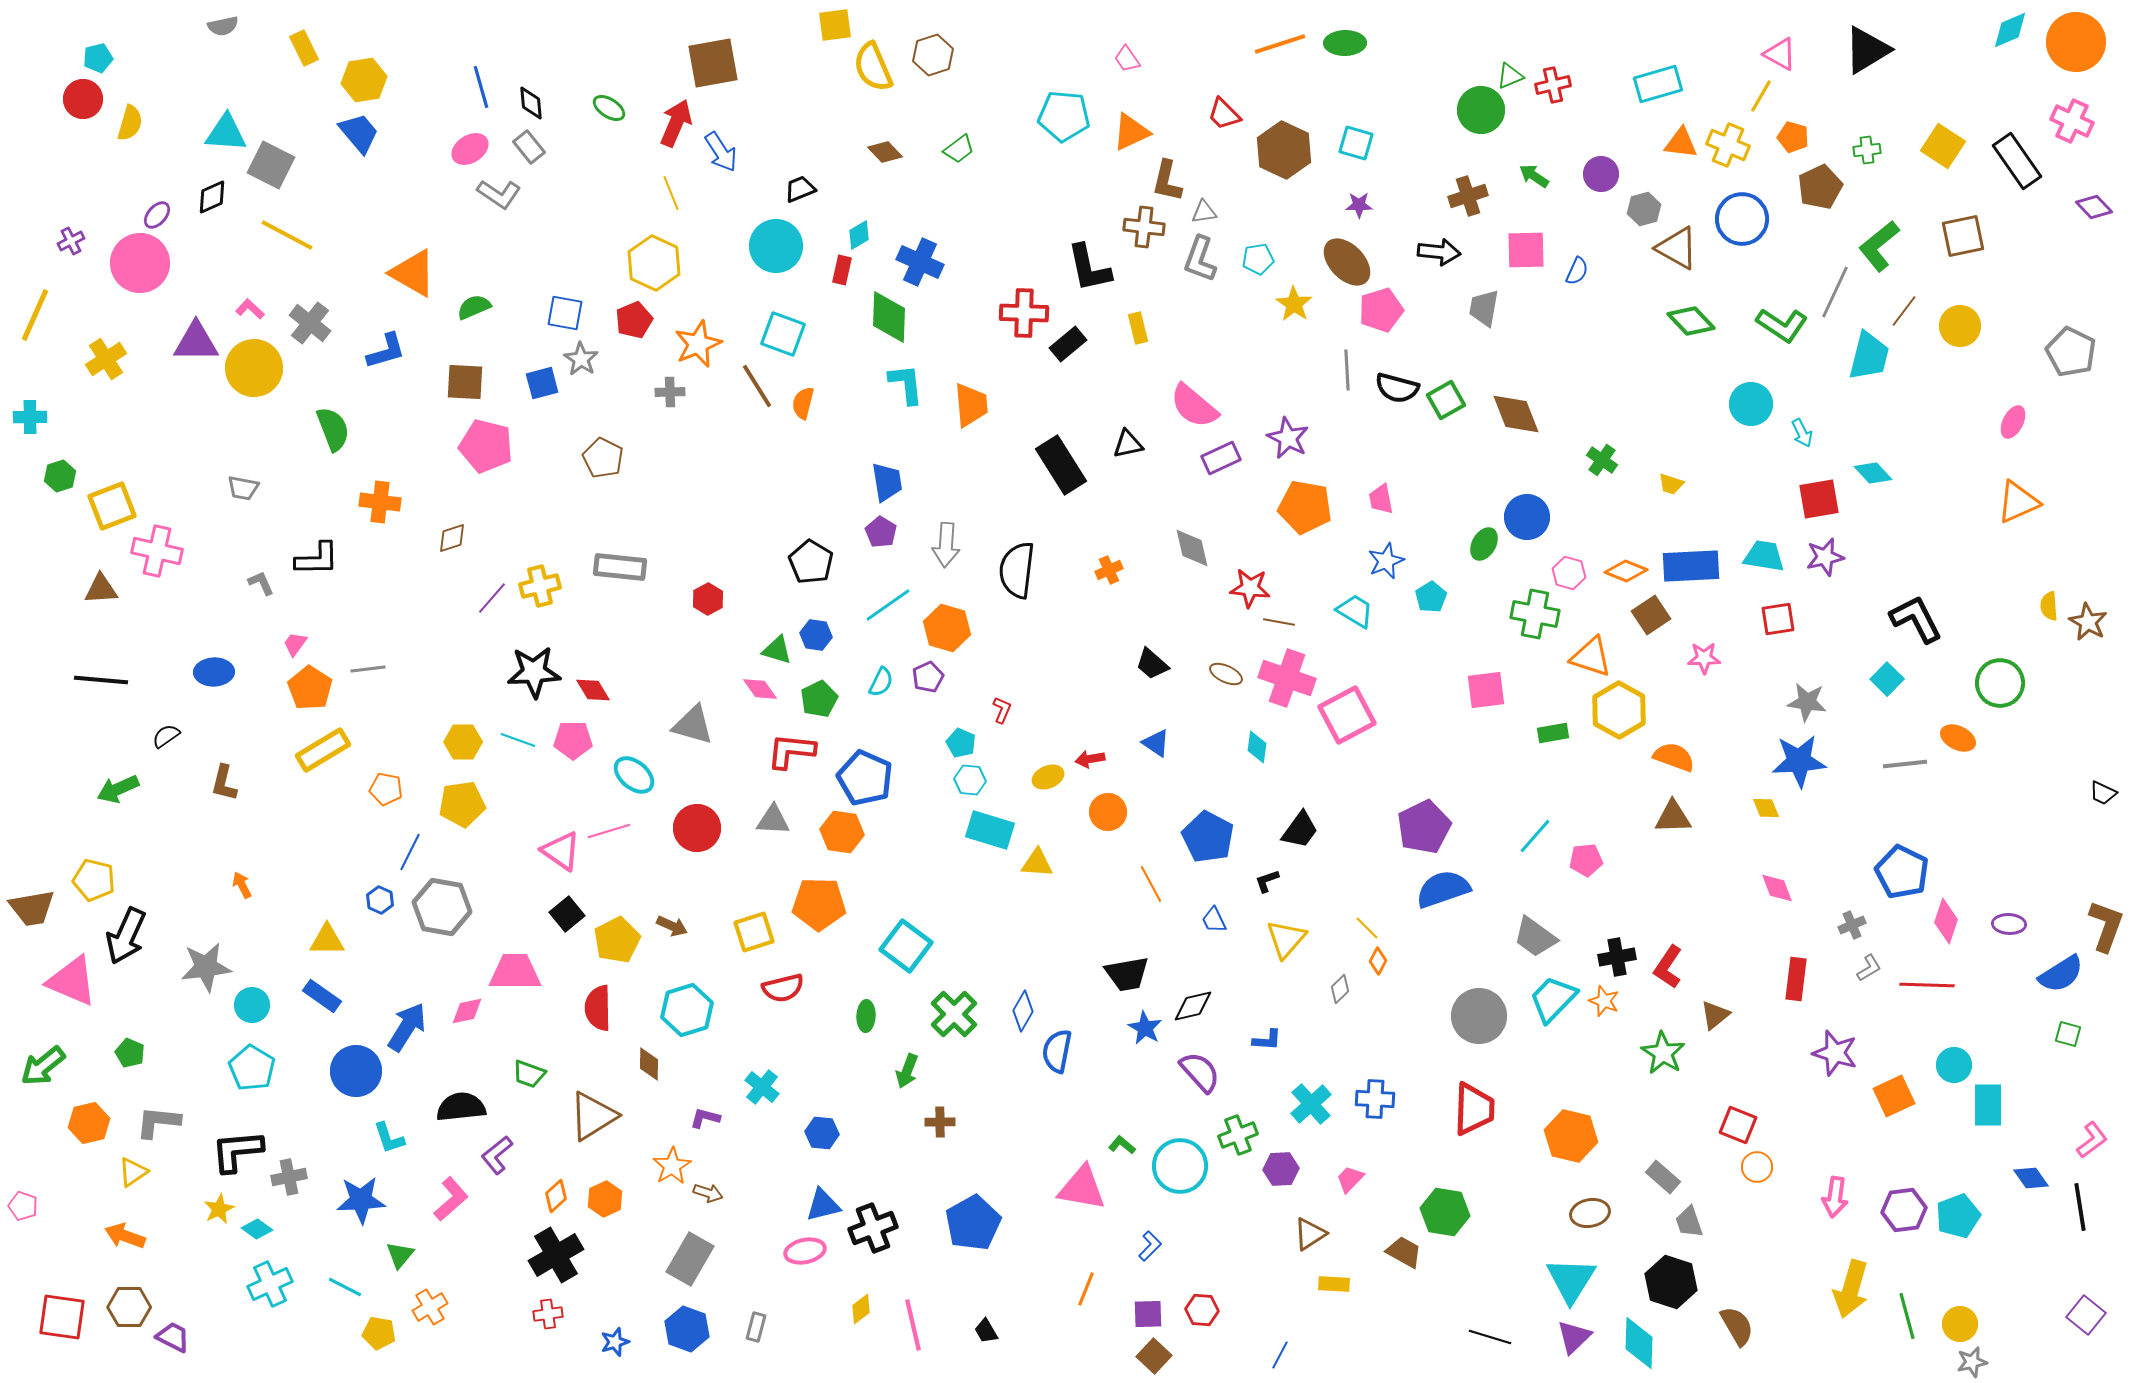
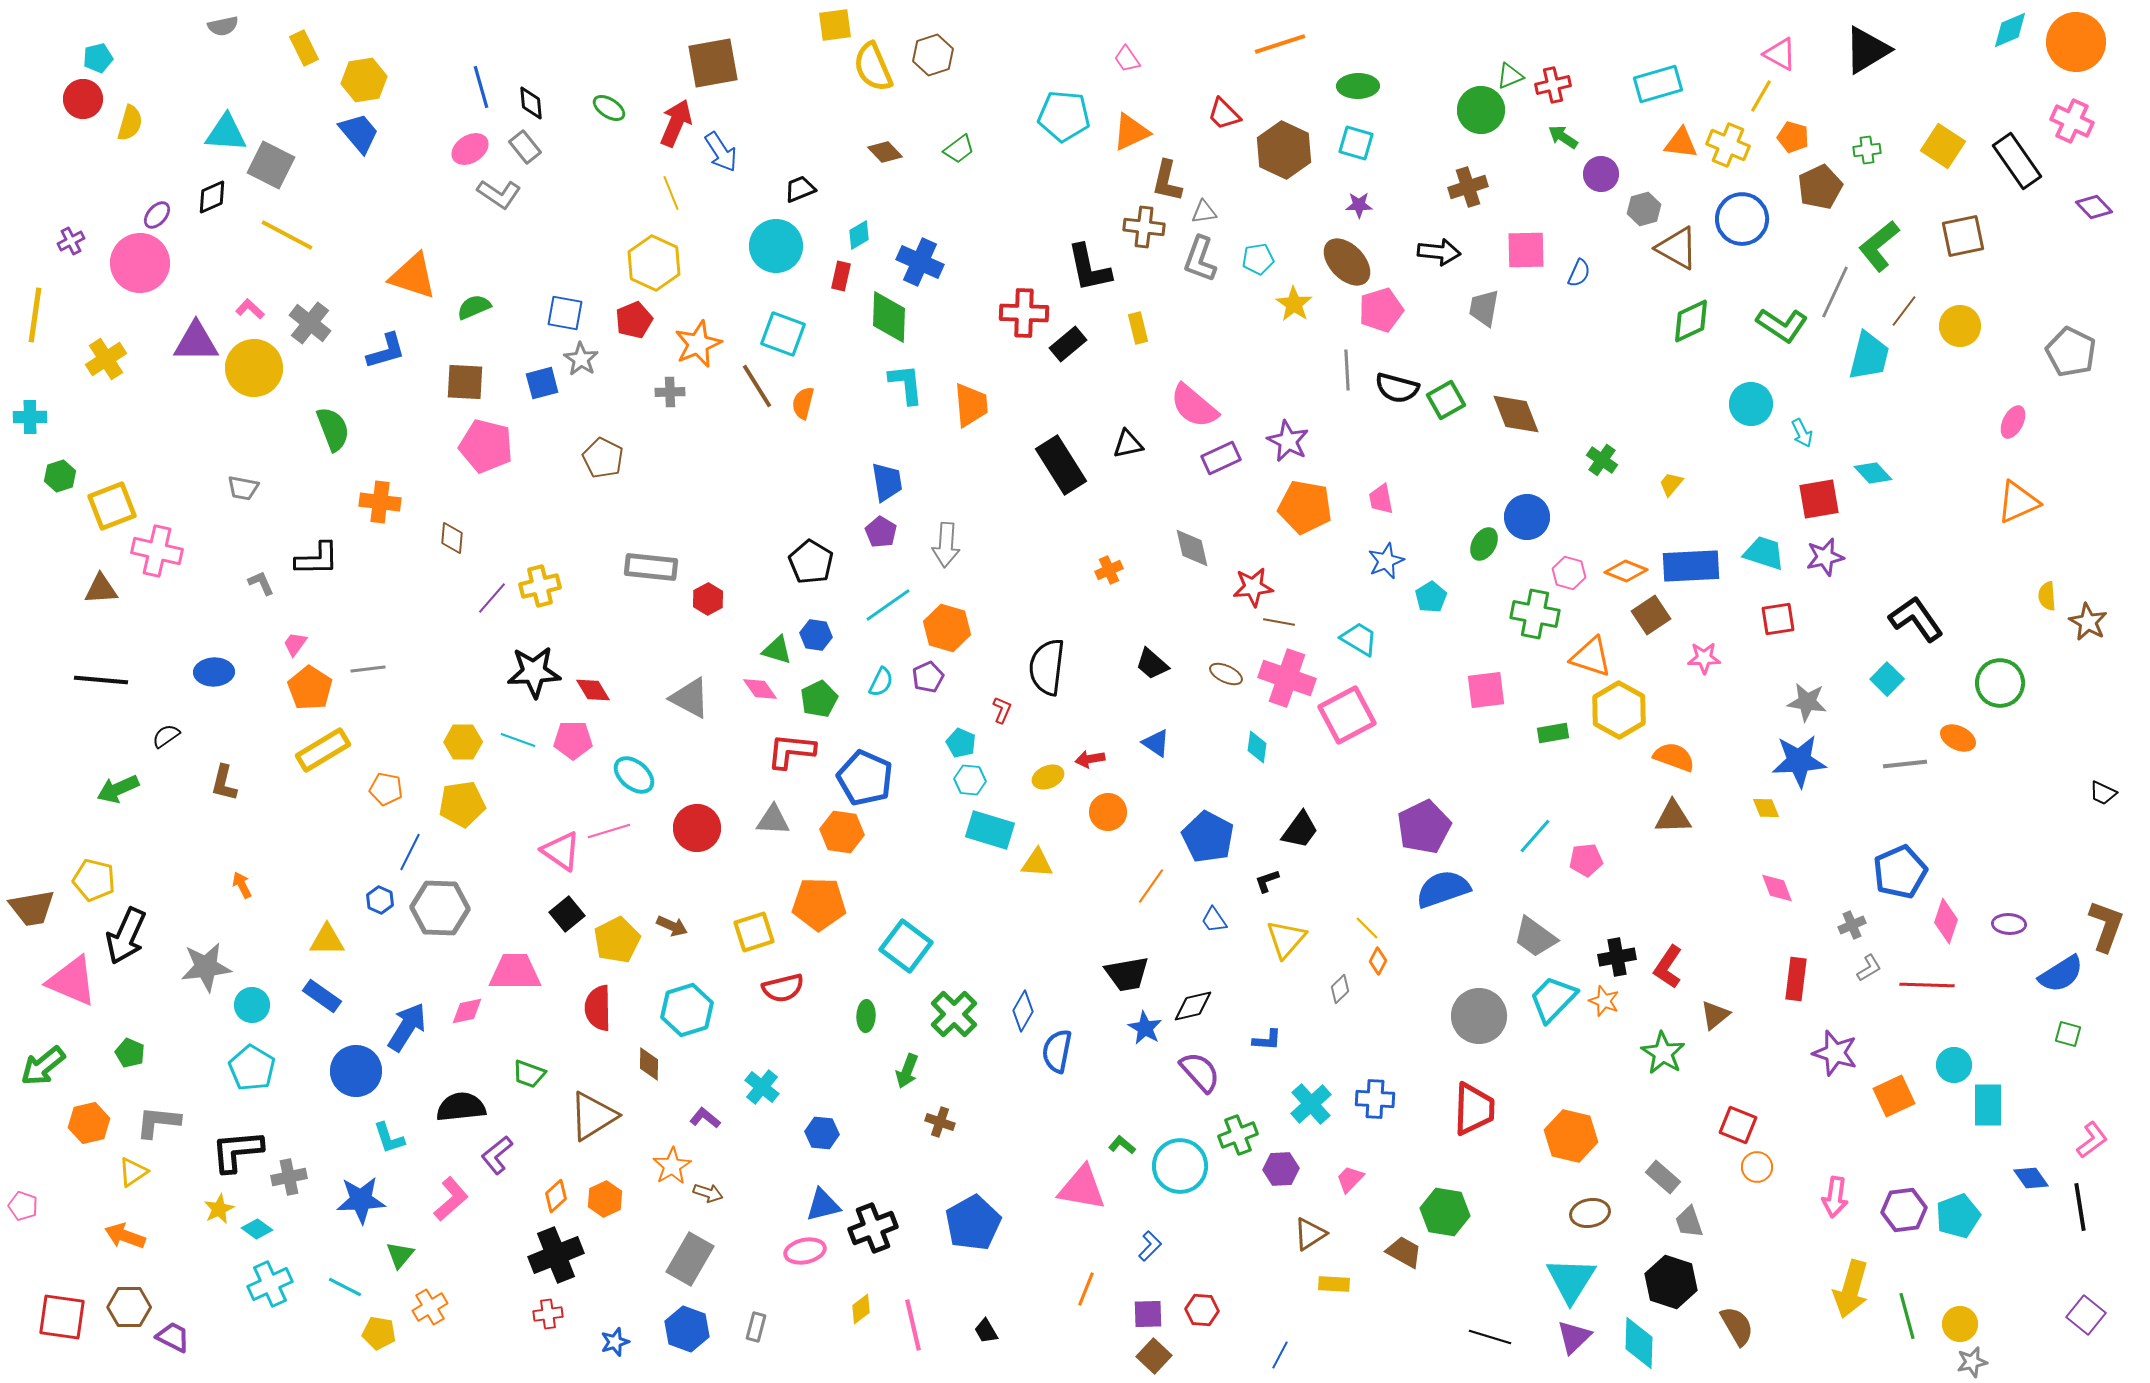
green ellipse at (1345, 43): moved 13 px right, 43 px down
gray rectangle at (529, 147): moved 4 px left
green arrow at (1534, 176): moved 29 px right, 39 px up
brown cross at (1468, 196): moved 9 px up
red rectangle at (842, 270): moved 1 px left, 6 px down
blue semicircle at (1577, 271): moved 2 px right, 2 px down
orange triangle at (413, 273): moved 3 px down; rotated 12 degrees counterclockwise
yellow line at (35, 315): rotated 16 degrees counterclockwise
green diamond at (1691, 321): rotated 72 degrees counterclockwise
purple star at (1288, 438): moved 3 px down
yellow trapezoid at (1671, 484): rotated 112 degrees clockwise
brown diamond at (452, 538): rotated 68 degrees counterclockwise
cyan trapezoid at (1764, 556): moved 3 px up; rotated 9 degrees clockwise
gray rectangle at (620, 567): moved 31 px right
black semicircle at (1017, 570): moved 30 px right, 97 px down
red star at (1250, 588): moved 3 px right, 1 px up; rotated 12 degrees counterclockwise
yellow semicircle at (2049, 606): moved 2 px left, 10 px up
cyan trapezoid at (1355, 611): moved 4 px right, 28 px down
black L-shape at (1916, 619): rotated 8 degrees counterclockwise
gray triangle at (693, 725): moved 3 px left, 27 px up; rotated 12 degrees clockwise
blue pentagon at (1902, 872): moved 2 px left; rotated 22 degrees clockwise
orange line at (1151, 884): moved 2 px down; rotated 63 degrees clockwise
gray hexagon at (442, 907): moved 2 px left, 1 px down; rotated 8 degrees counterclockwise
blue trapezoid at (1214, 920): rotated 8 degrees counterclockwise
purple L-shape at (705, 1118): rotated 24 degrees clockwise
brown cross at (940, 1122): rotated 20 degrees clockwise
black cross at (556, 1255): rotated 8 degrees clockwise
